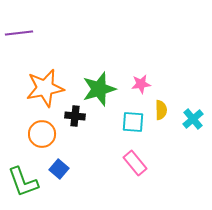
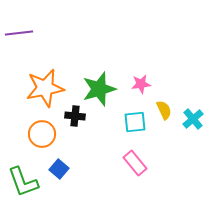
yellow semicircle: moved 3 px right; rotated 24 degrees counterclockwise
cyan square: moved 2 px right; rotated 10 degrees counterclockwise
